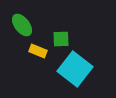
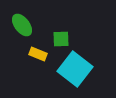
yellow rectangle: moved 3 px down
